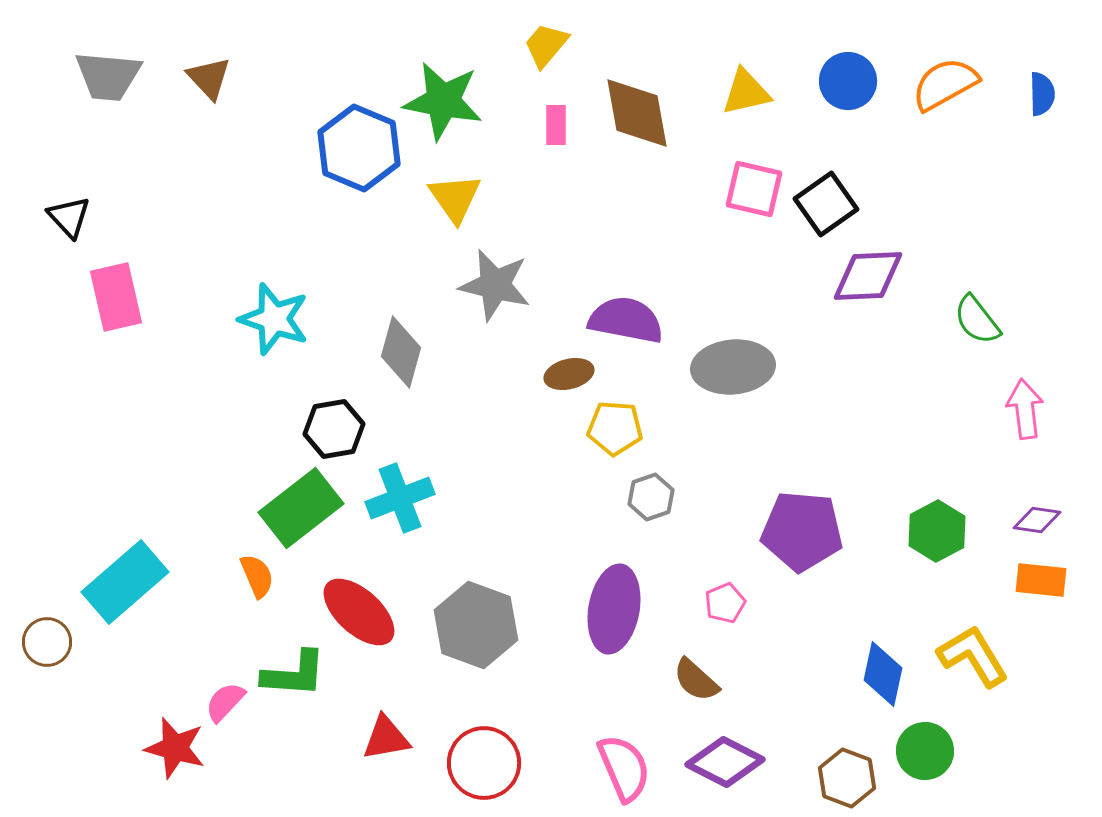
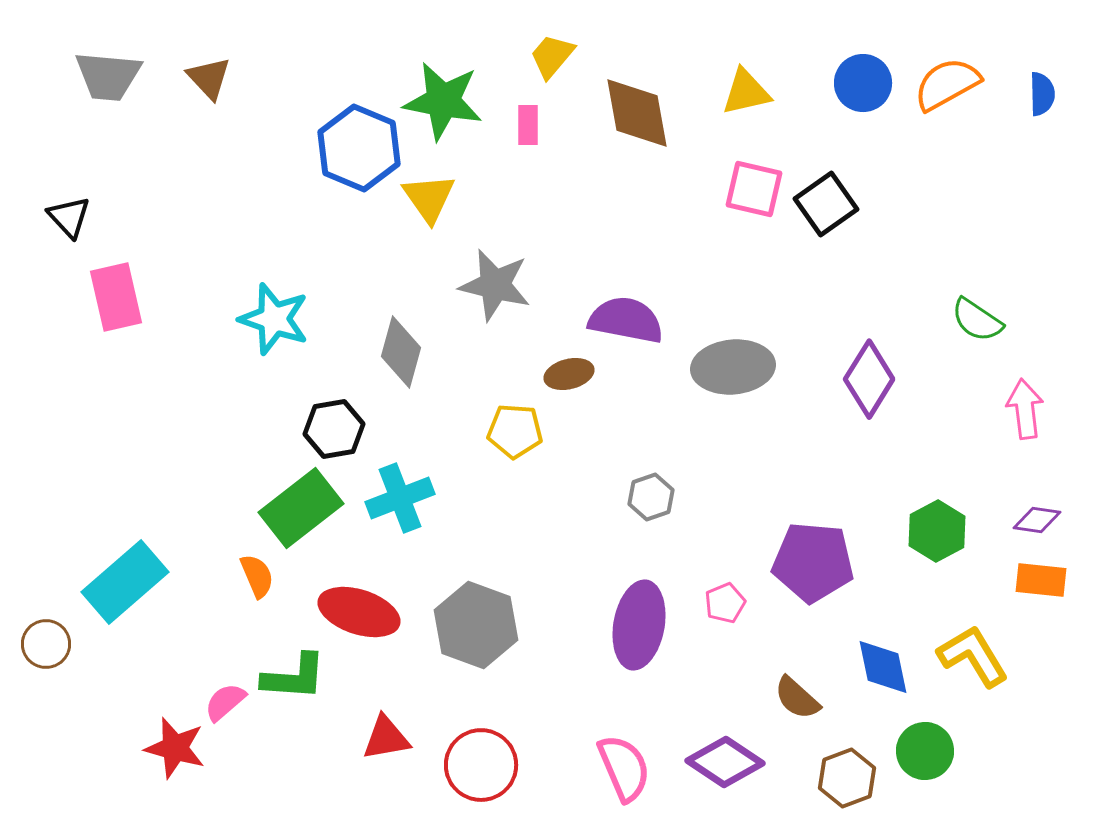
yellow trapezoid at (546, 45): moved 6 px right, 11 px down
blue circle at (848, 81): moved 15 px right, 2 px down
orange semicircle at (945, 84): moved 2 px right
pink rectangle at (556, 125): moved 28 px left
yellow triangle at (455, 198): moved 26 px left
purple diamond at (868, 276): moved 1 px right, 103 px down; rotated 56 degrees counterclockwise
green semicircle at (977, 320): rotated 18 degrees counterclockwise
yellow pentagon at (615, 428): moved 100 px left, 3 px down
purple pentagon at (802, 531): moved 11 px right, 31 px down
purple ellipse at (614, 609): moved 25 px right, 16 px down
red ellipse at (359, 612): rotated 24 degrees counterclockwise
brown circle at (47, 642): moved 1 px left, 2 px down
green L-shape at (294, 674): moved 3 px down
blue diamond at (883, 674): moved 7 px up; rotated 24 degrees counterclockwise
brown semicircle at (696, 680): moved 101 px right, 18 px down
pink semicircle at (225, 702): rotated 6 degrees clockwise
purple diamond at (725, 762): rotated 6 degrees clockwise
red circle at (484, 763): moved 3 px left, 2 px down
brown hexagon at (847, 778): rotated 18 degrees clockwise
